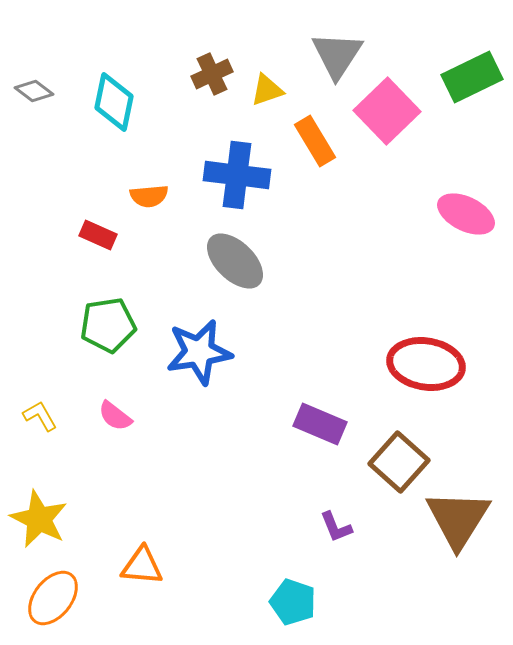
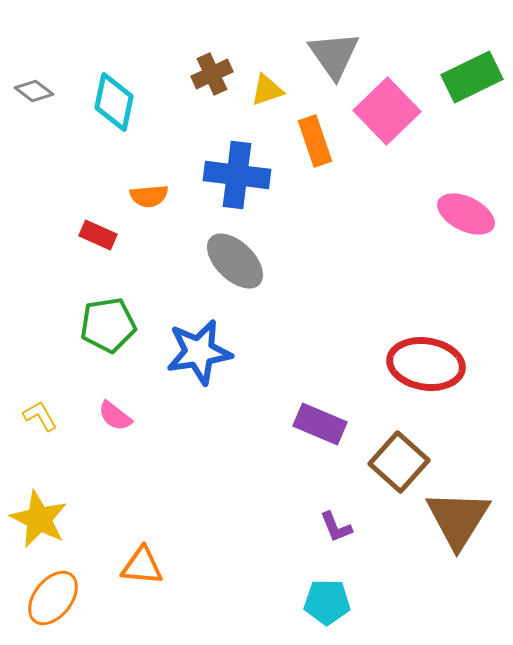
gray triangle: moved 3 px left; rotated 8 degrees counterclockwise
orange rectangle: rotated 12 degrees clockwise
cyan pentagon: moved 34 px right; rotated 18 degrees counterclockwise
